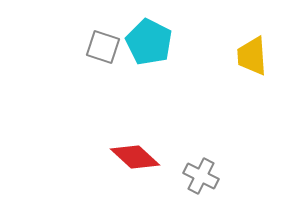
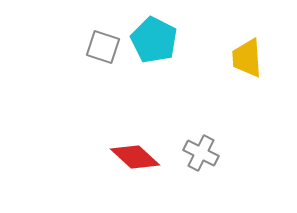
cyan pentagon: moved 5 px right, 2 px up
yellow trapezoid: moved 5 px left, 2 px down
gray cross: moved 23 px up
